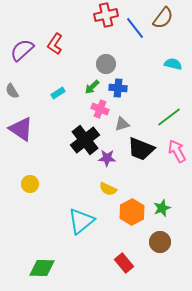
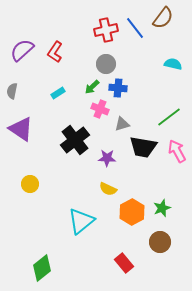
red cross: moved 15 px down
red L-shape: moved 8 px down
gray semicircle: rotated 42 degrees clockwise
black cross: moved 10 px left
black trapezoid: moved 2 px right, 2 px up; rotated 12 degrees counterclockwise
green diamond: rotated 40 degrees counterclockwise
